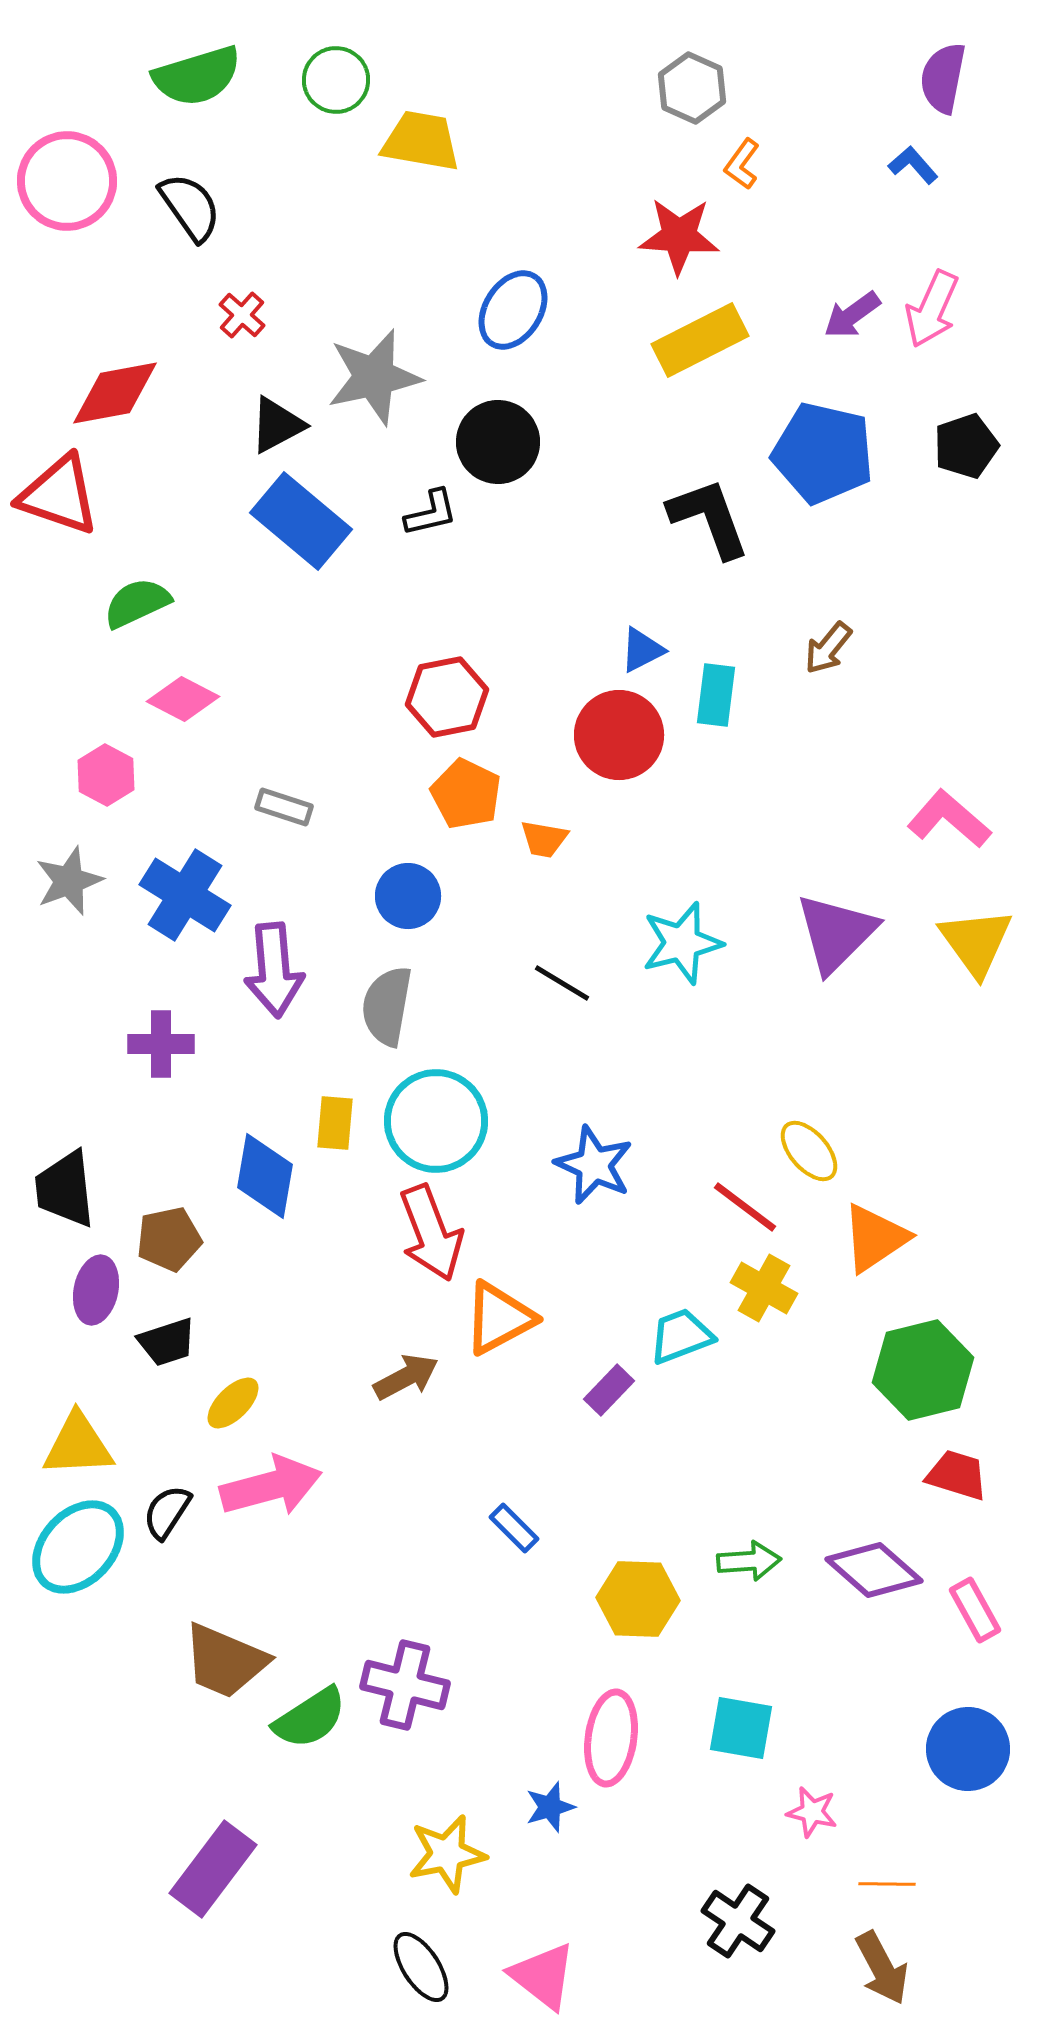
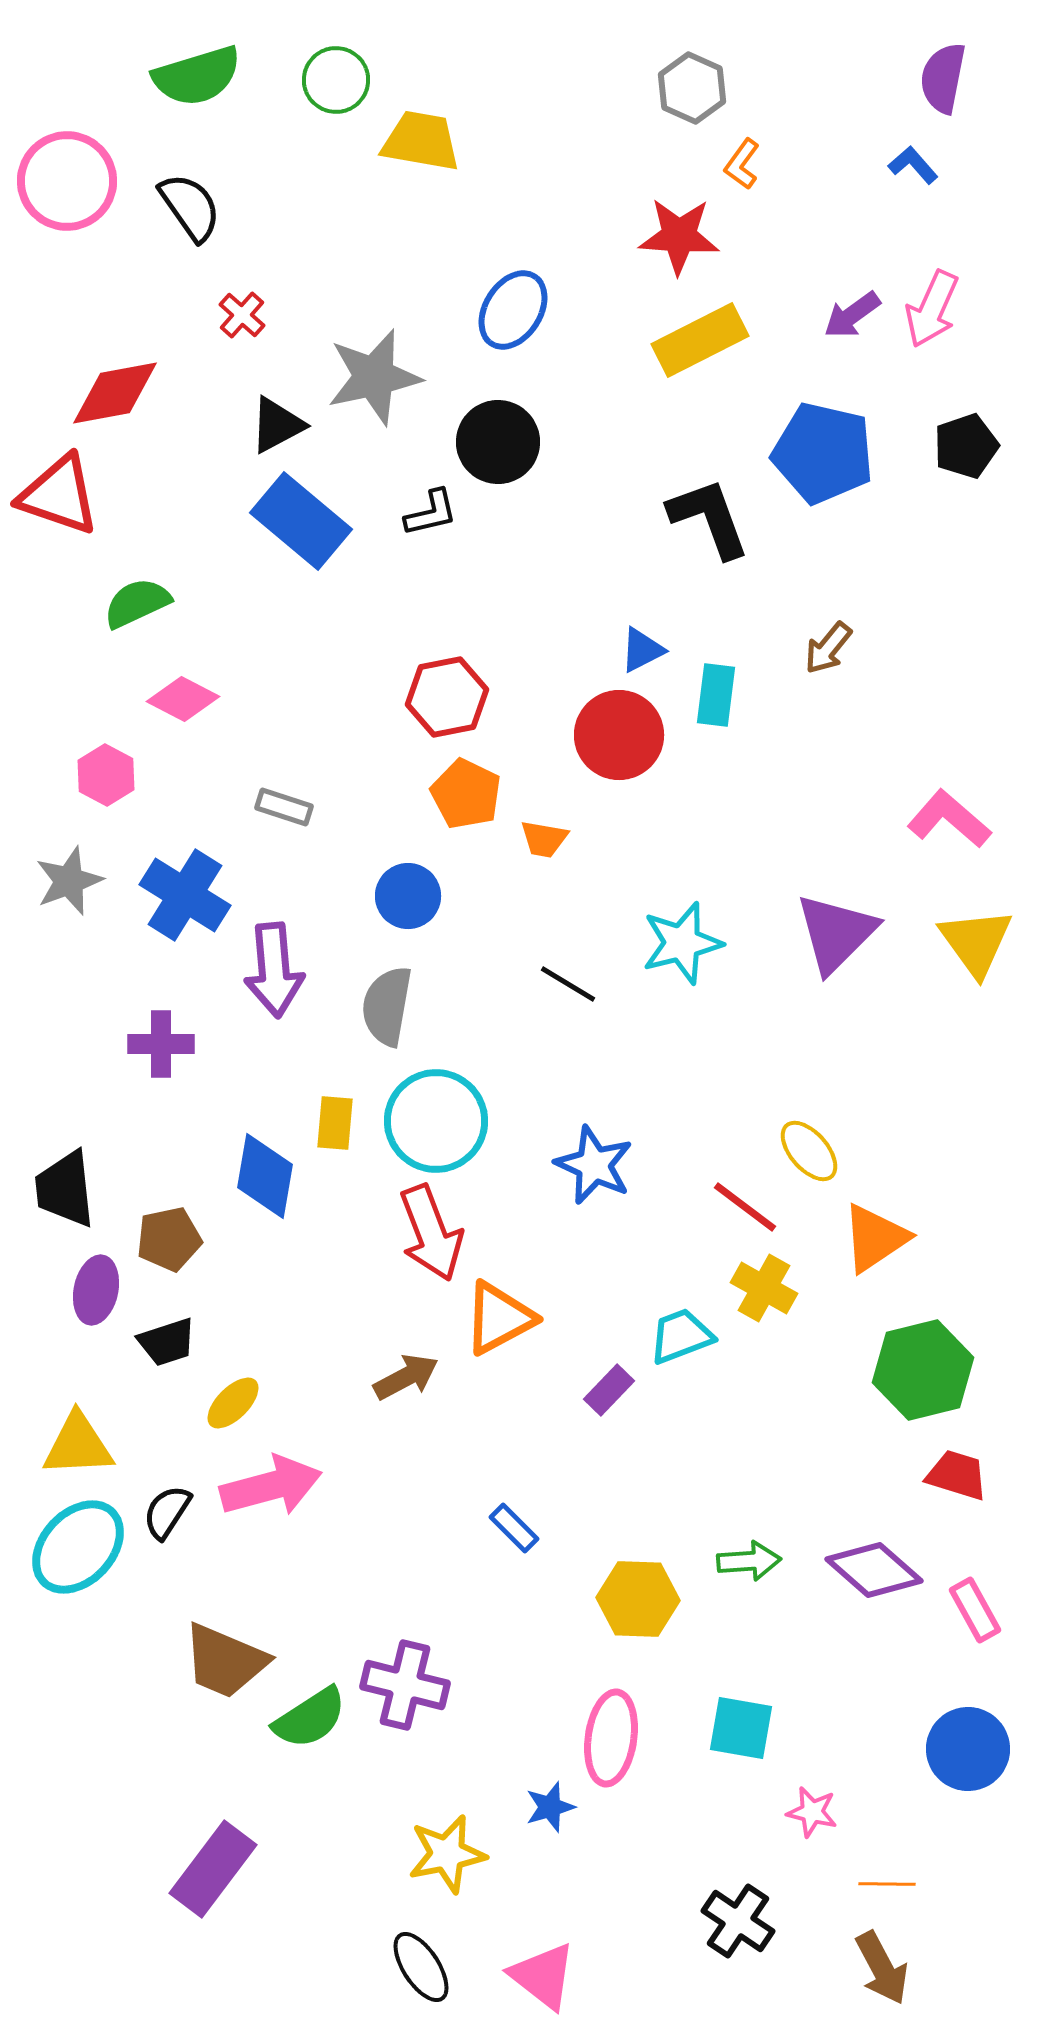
black line at (562, 983): moved 6 px right, 1 px down
